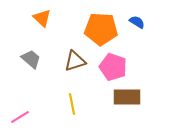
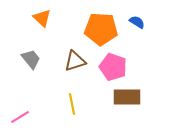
gray trapezoid: rotated 10 degrees clockwise
